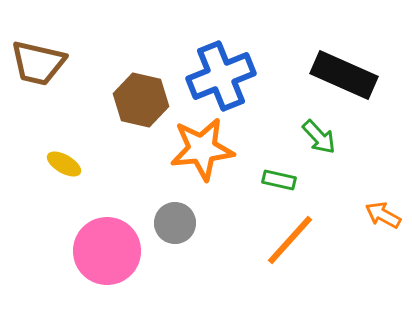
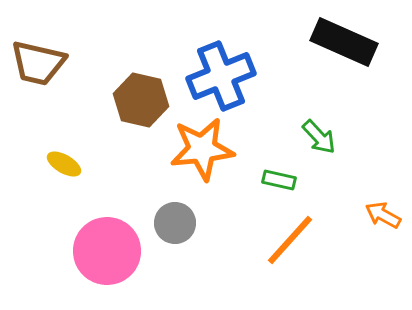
black rectangle: moved 33 px up
